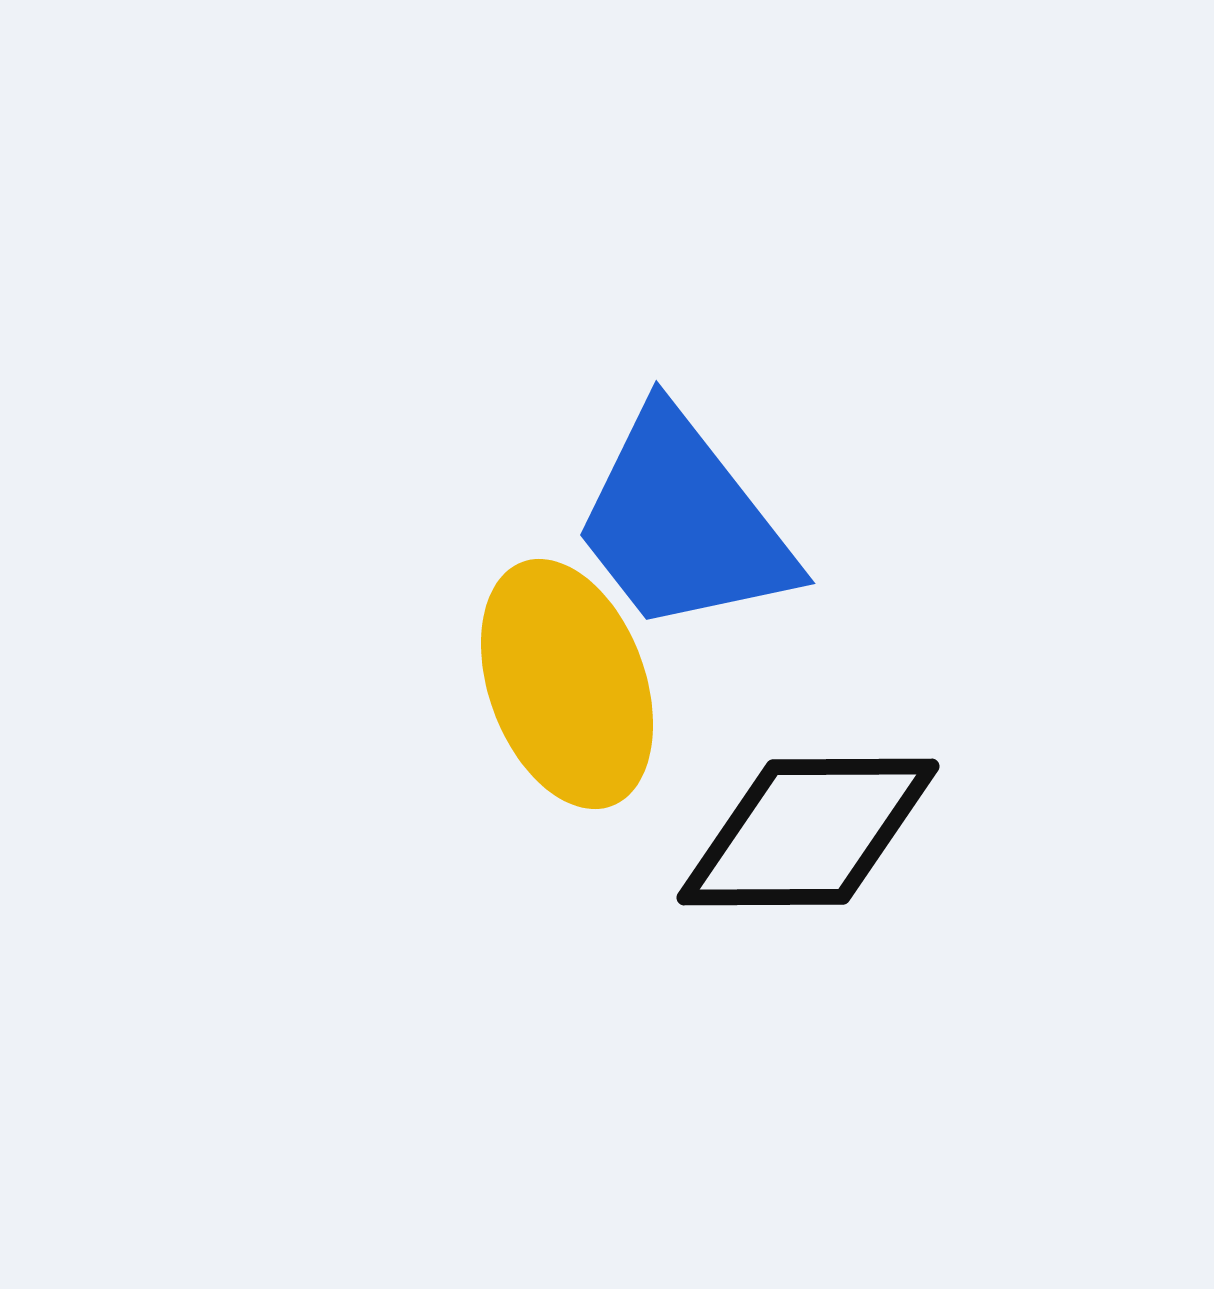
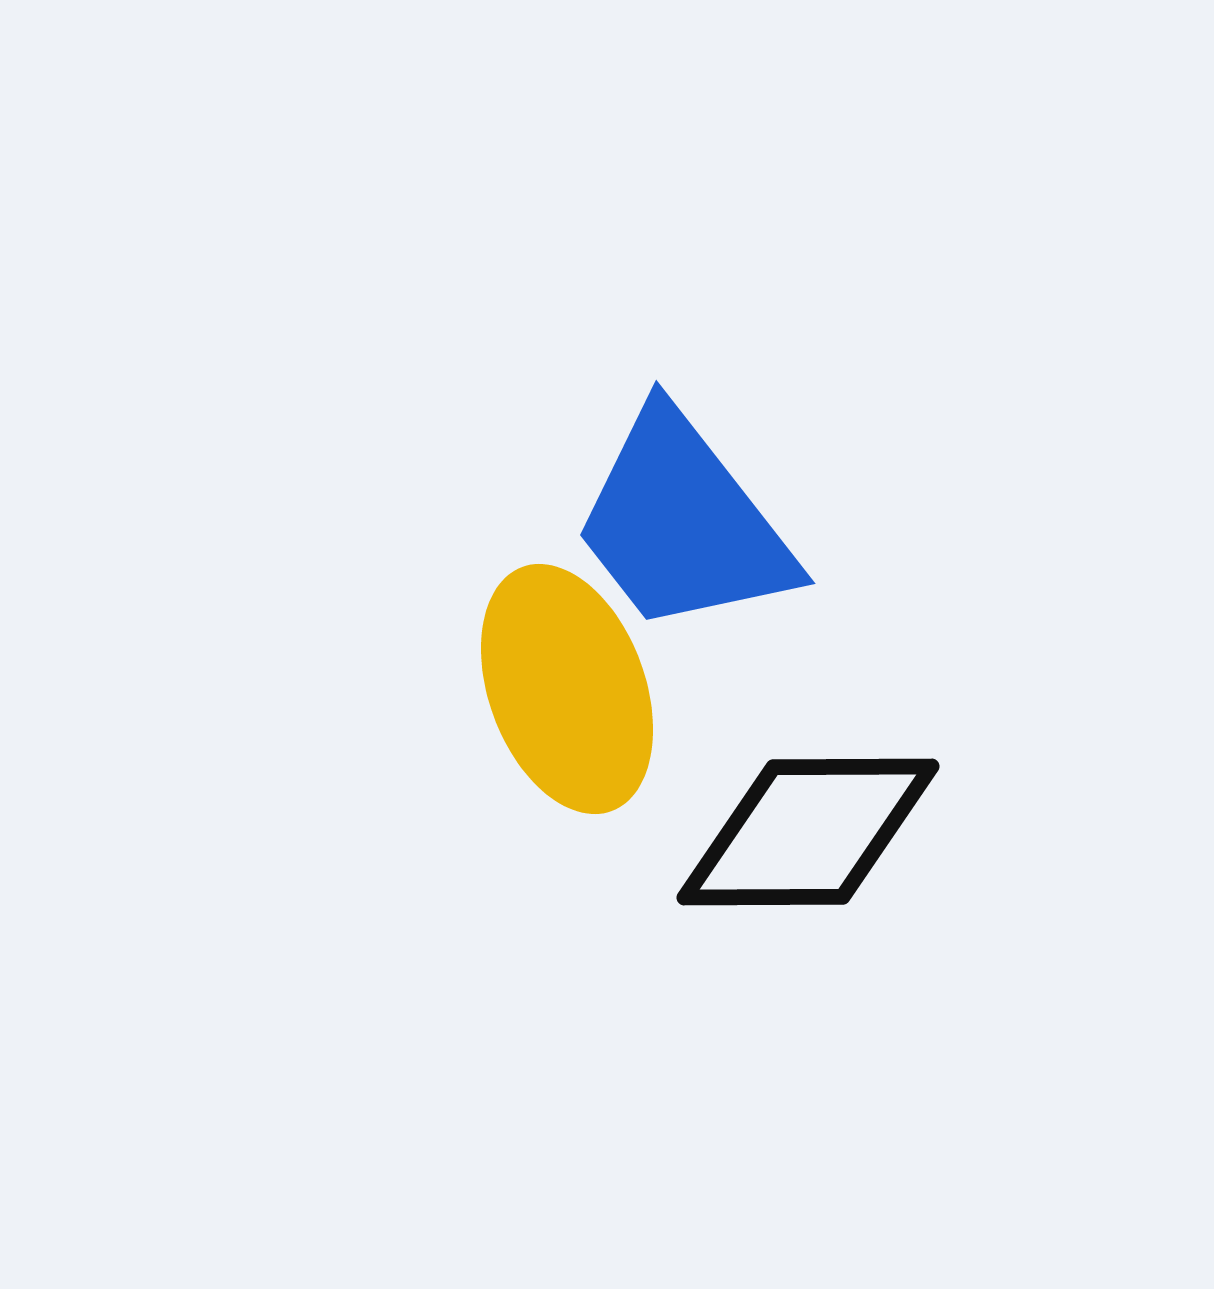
yellow ellipse: moved 5 px down
